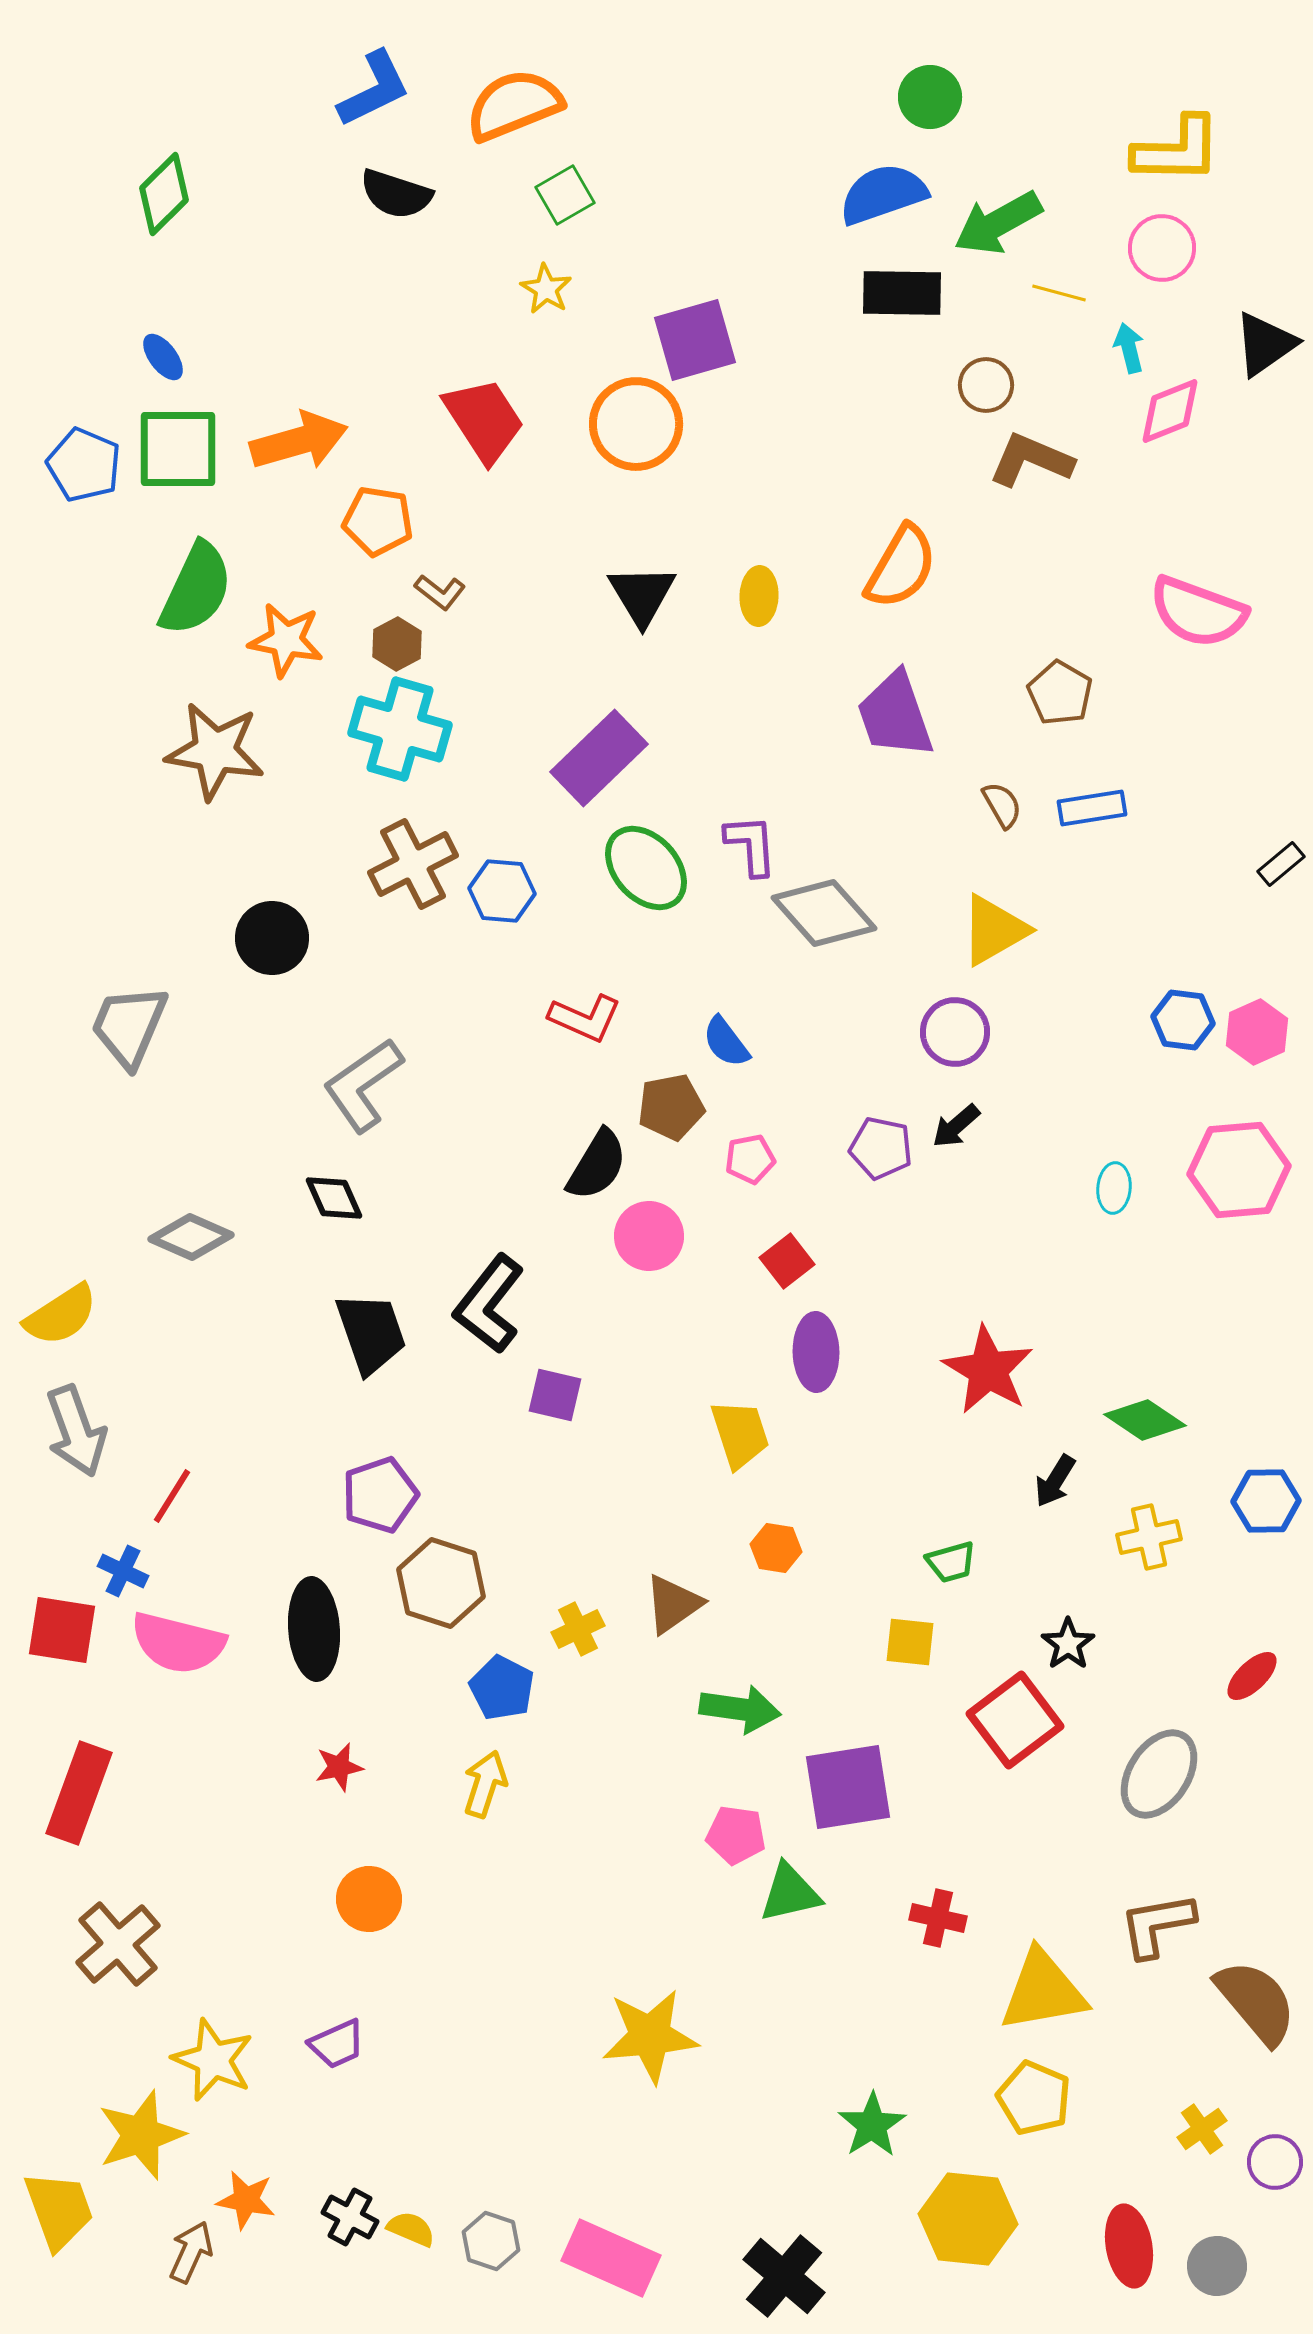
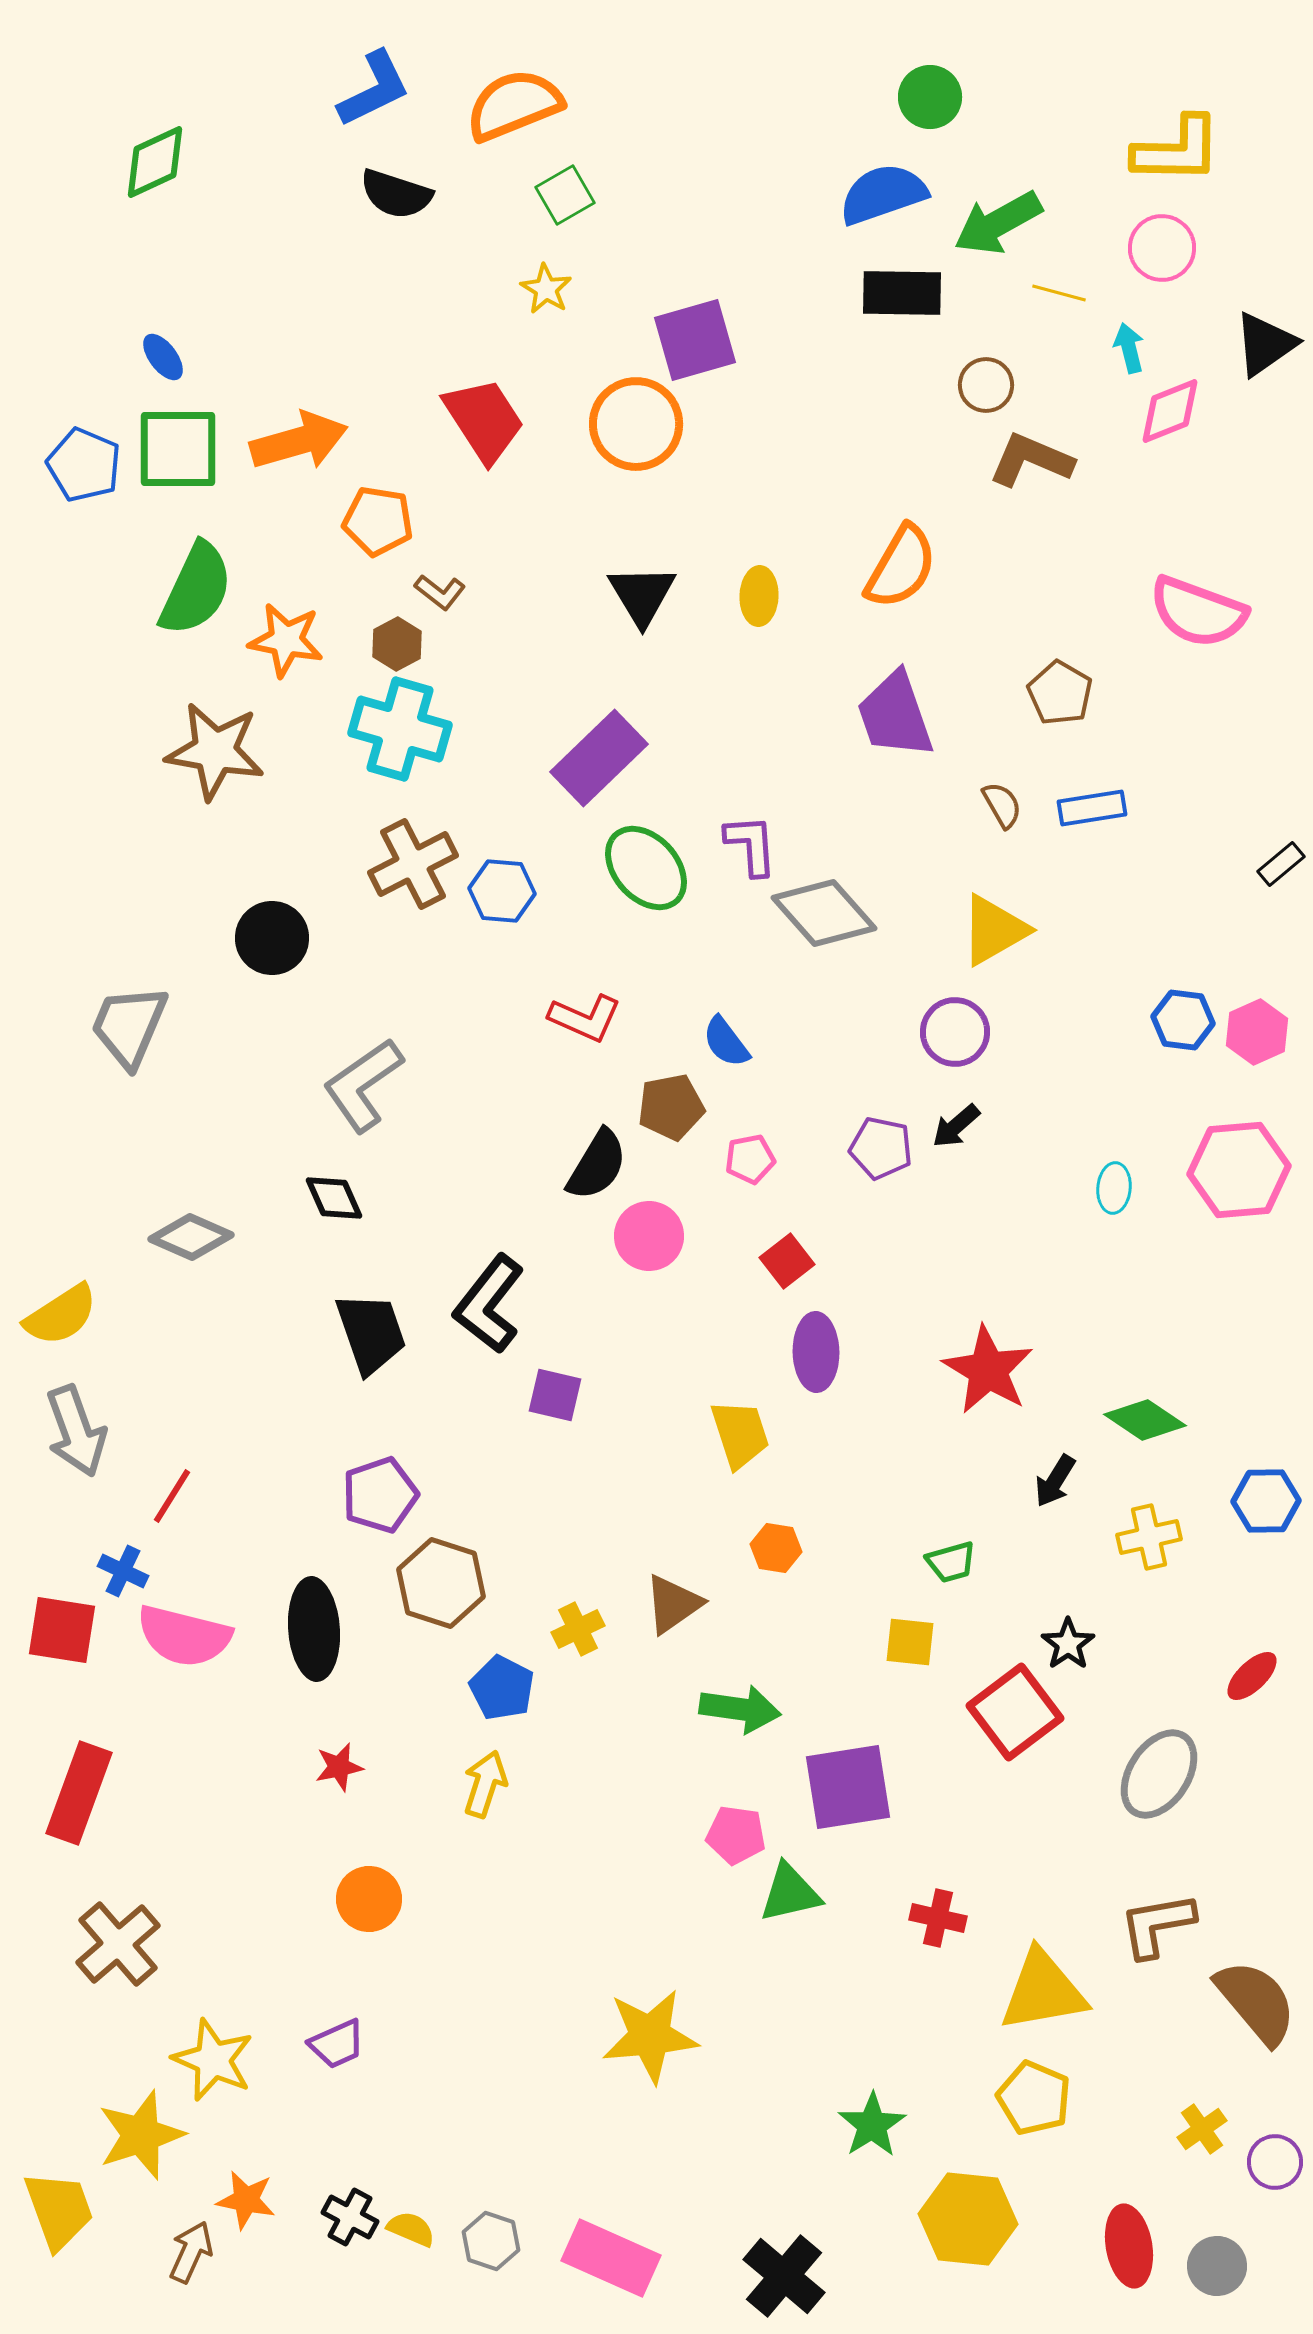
green diamond at (164, 194): moved 9 px left, 32 px up; rotated 20 degrees clockwise
pink semicircle at (178, 1643): moved 6 px right, 7 px up
red square at (1015, 1720): moved 8 px up
